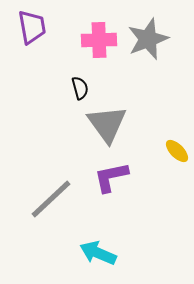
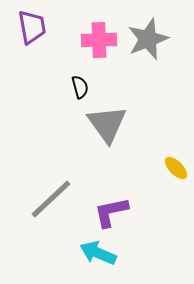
black semicircle: moved 1 px up
yellow ellipse: moved 1 px left, 17 px down
purple L-shape: moved 35 px down
